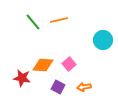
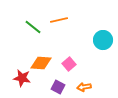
green line: moved 5 px down; rotated 12 degrees counterclockwise
orange diamond: moved 2 px left, 2 px up
